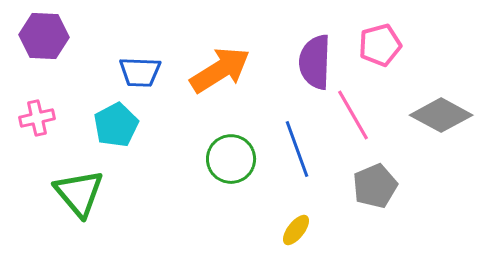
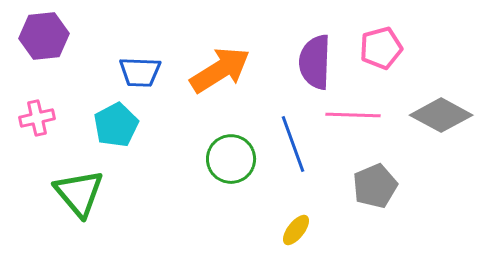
purple hexagon: rotated 9 degrees counterclockwise
pink pentagon: moved 1 px right, 3 px down
pink line: rotated 58 degrees counterclockwise
blue line: moved 4 px left, 5 px up
